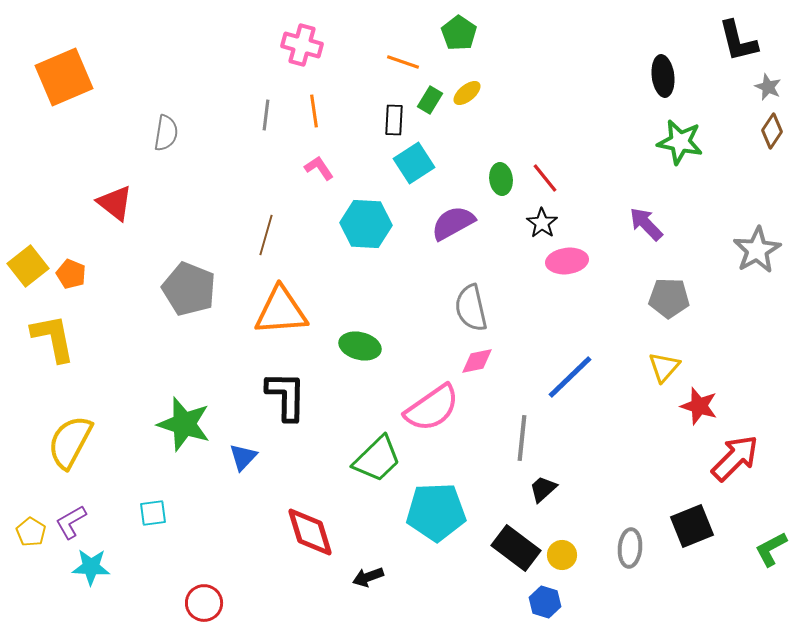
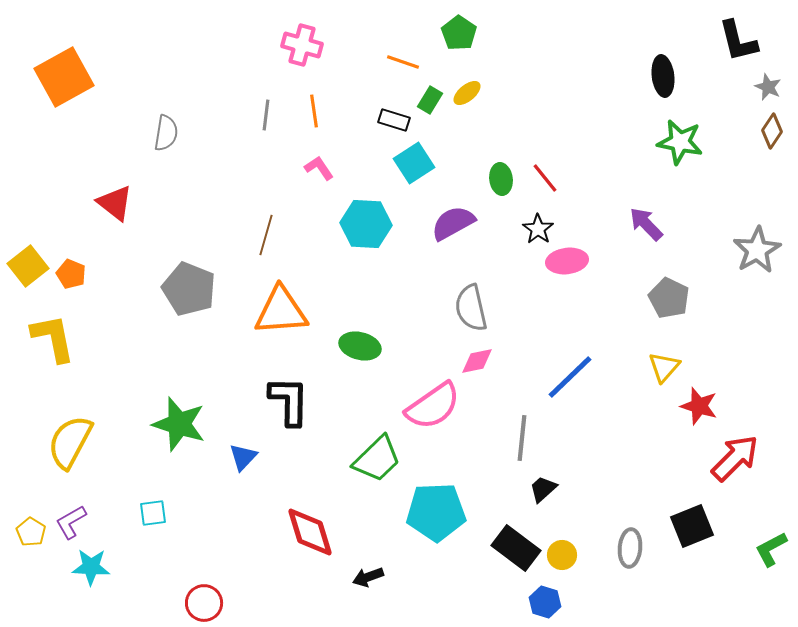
orange square at (64, 77): rotated 6 degrees counterclockwise
black rectangle at (394, 120): rotated 76 degrees counterclockwise
black star at (542, 223): moved 4 px left, 6 px down
gray pentagon at (669, 298): rotated 24 degrees clockwise
black L-shape at (286, 396): moved 3 px right, 5 px down
pink semicircle at (432, 408): moved 1 px right, 2 px up
green star at (184, 424): moved 5 px left
